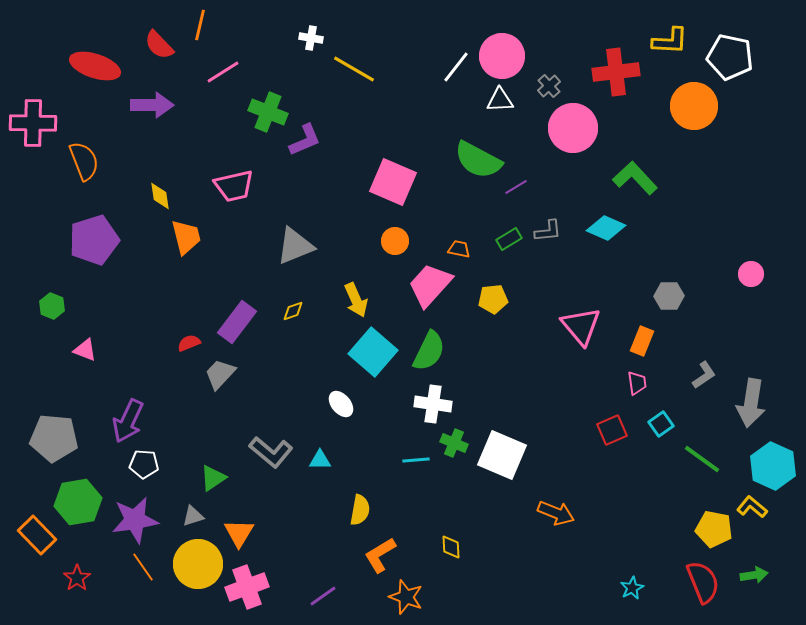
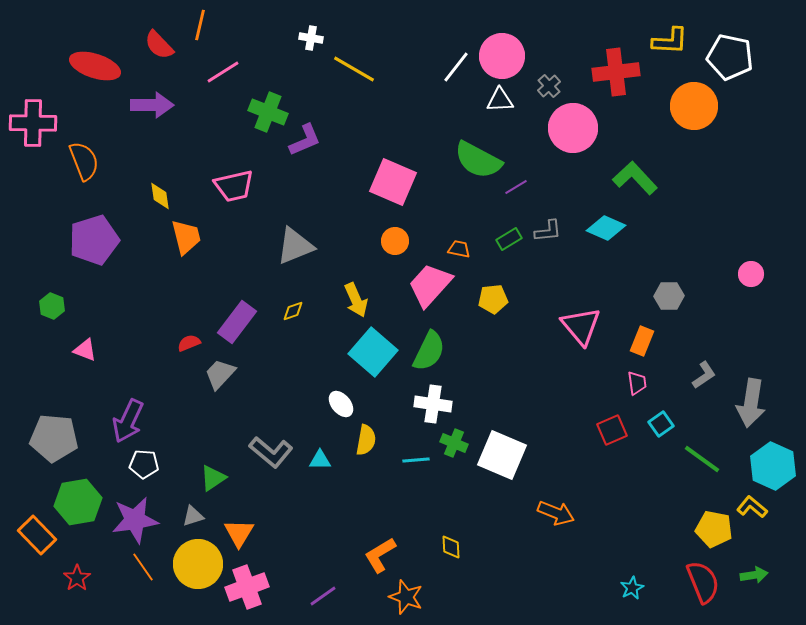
yellow semicircle at (360, 510): moved 6 px right, 70 px up
